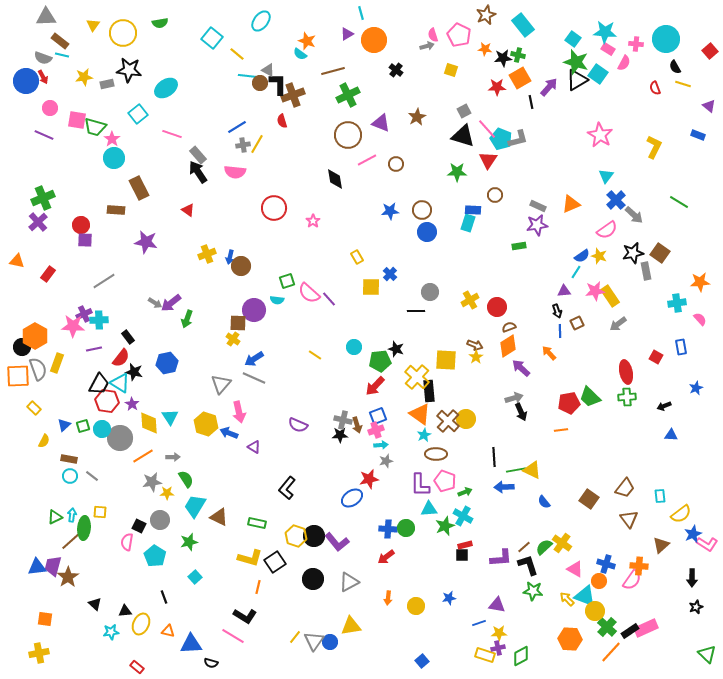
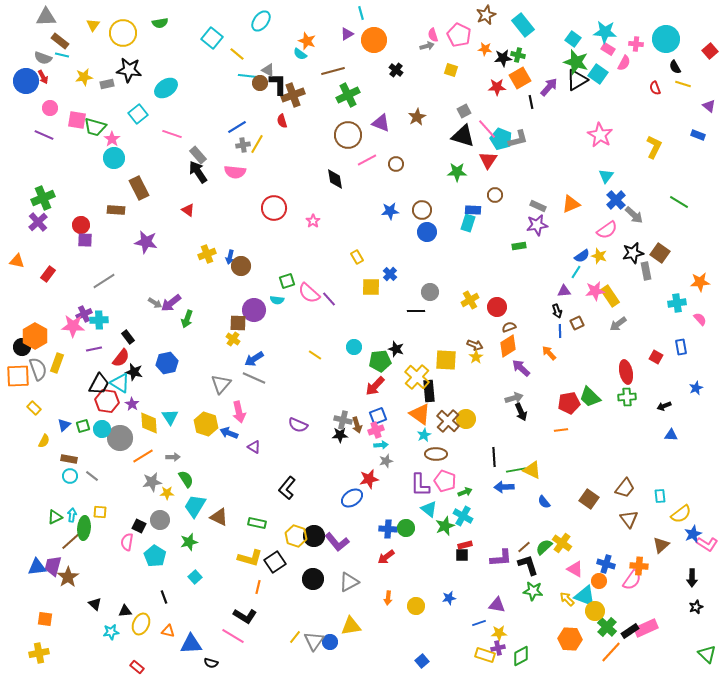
cyan triangle at (429, 509): rotated 42 degrees clockwise
